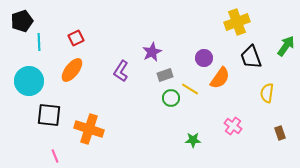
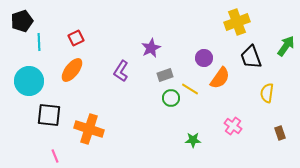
purple star: moved 1 px left, 4 px up
